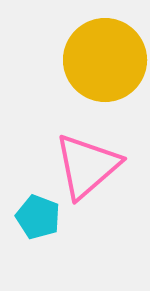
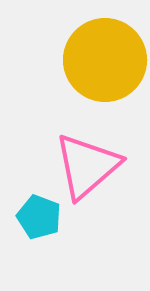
cyan pentagon: moved 1 px right
